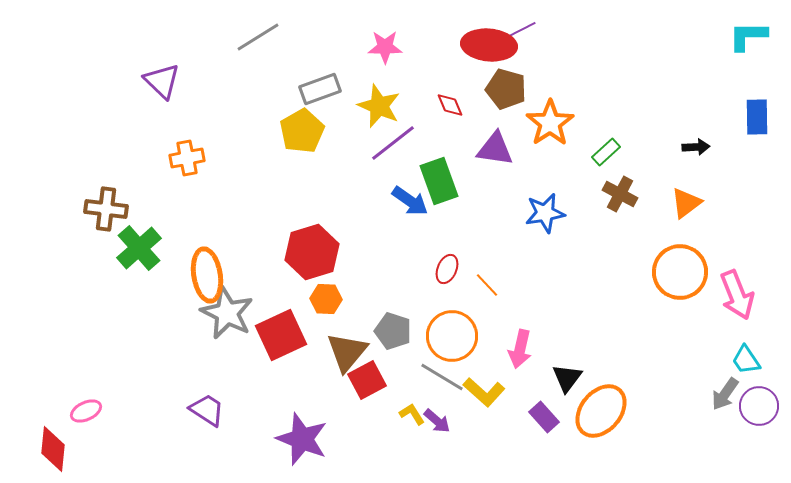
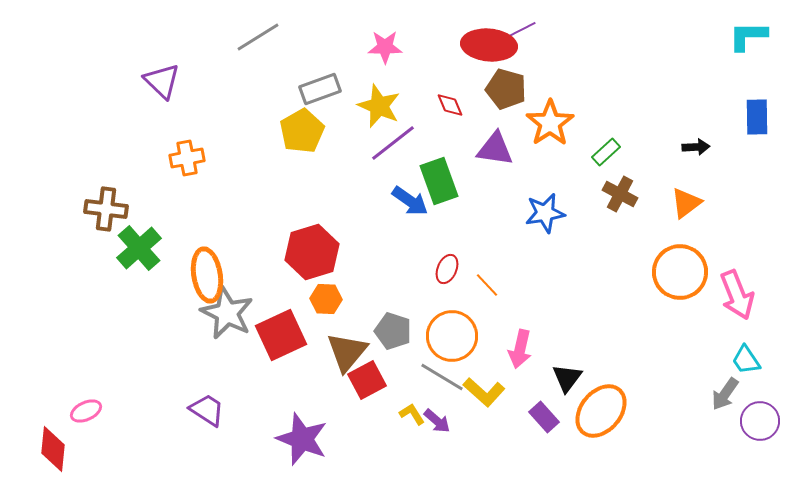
purple circle at (759, 406): moved 1 px right, 15 px down
